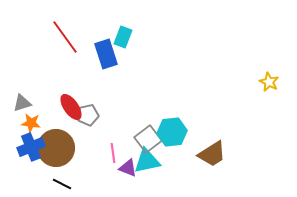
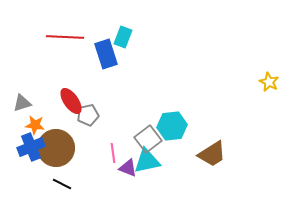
red line: rotated 51 degrees counterclockwise
red ellipse: moved 6 px up
orange star: moved 4 px right, 2 px down
cyan hexagon: moved 6 px up
